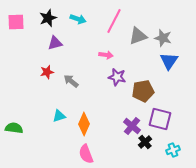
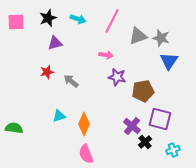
pink line: moved 2 px left
gray star: moved 2 px left
